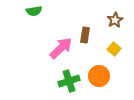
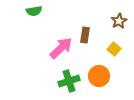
brown star: moved 4 px right, 1 px down
